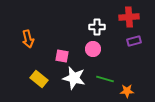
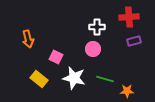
pink square: moved 6 px left, 1 px down; rotated 16 degrees clockwise
